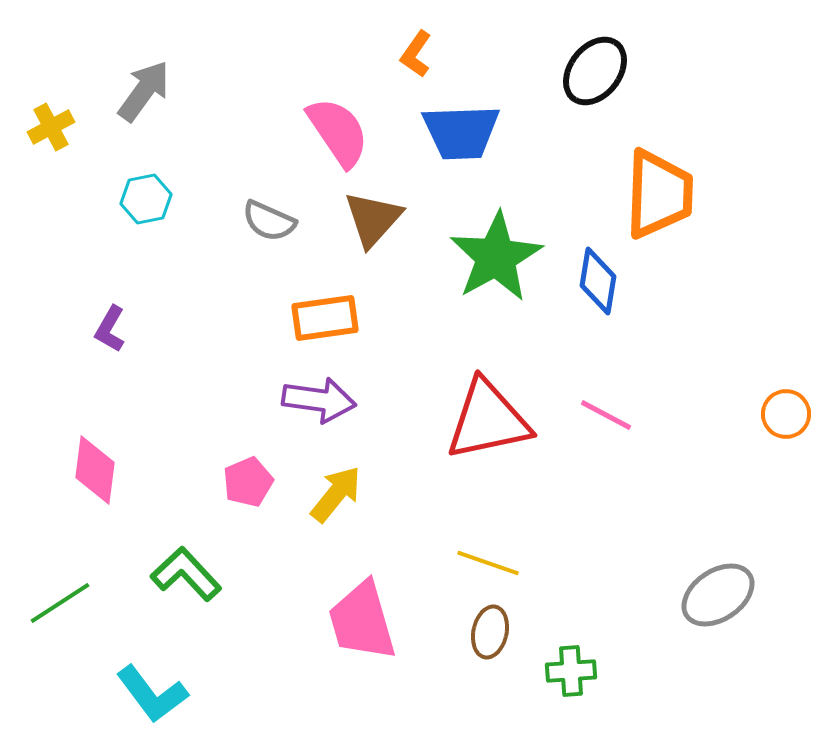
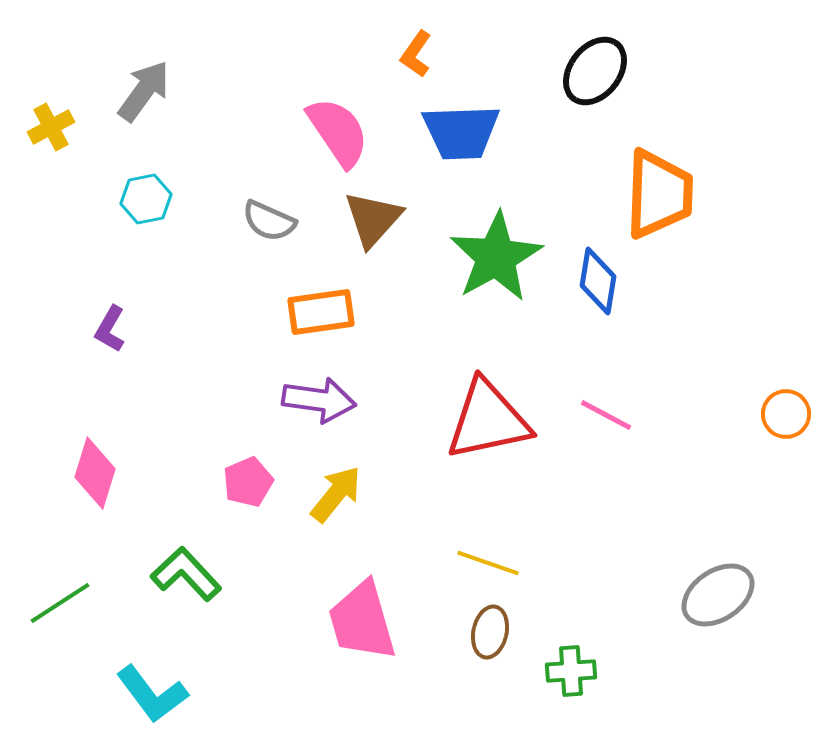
orange rectangle: moved 4 px left, 6 px up
pink diamond: moved 3 px down; rotated 10 degrees clockwise
